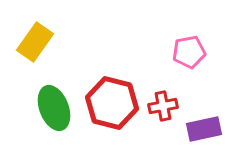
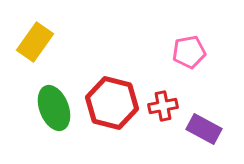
purple rectangle: rotated 40 degrees clockwise
